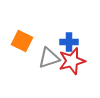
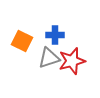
blue cross: moved 14 px left, 7 px up
